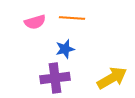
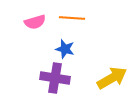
blue star: rotated 30 degrees clockwise
purple cross: rotated 16 degrees clockwise
